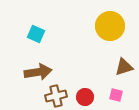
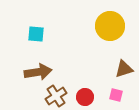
cyan square: rotated 18 degrees counterclockwise
brown triangle: moved 2 px down
brown cross: rotated 20 degrees counterclockwise
